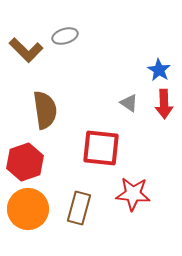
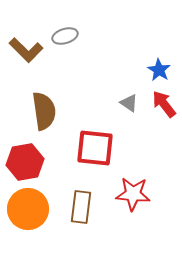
red arrow: rotated 144 degrees clockwise
brown semicircle: moved 1 px left, 1 px down
red square: moved 6 px left
red hexagon: rotated 9 degrees clockwise
brown rectangle: moved 2 px right, 1 px up; rotated 8 degrees counterclockwise
